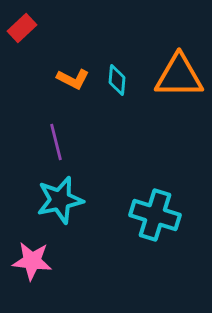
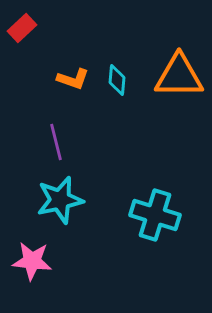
orange L-shape: rotated 8 degrees counterclockwise
